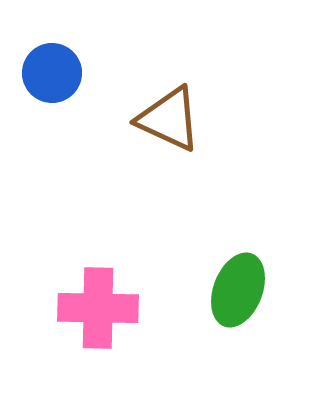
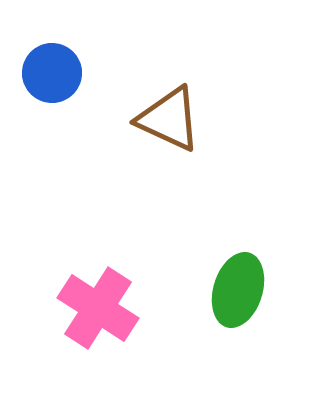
green ellipse: rotated 4 degrees counterclockwise
pink cross: rotated 32 degrees clockwise
